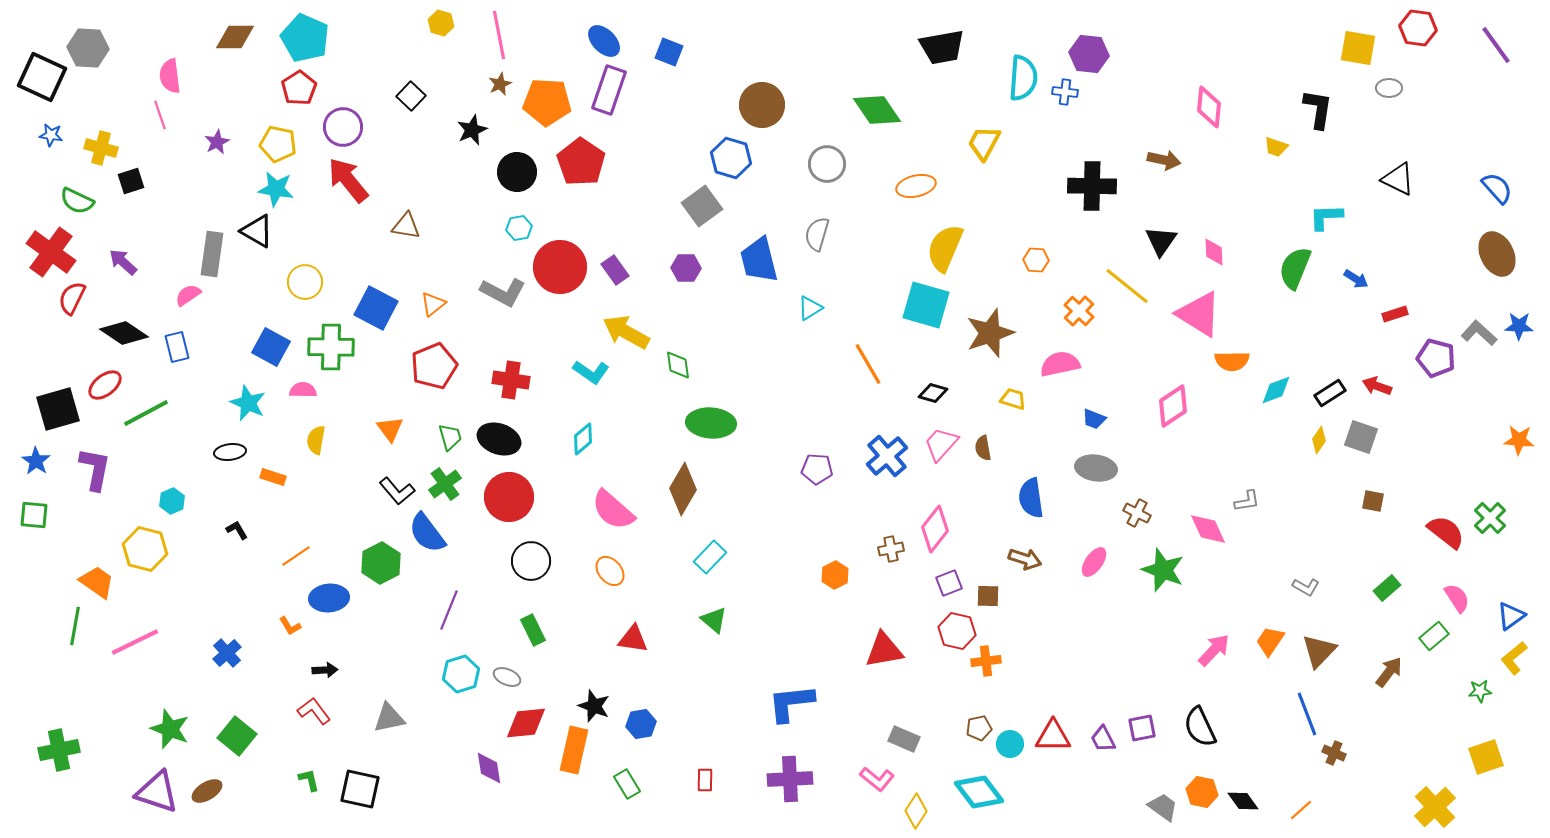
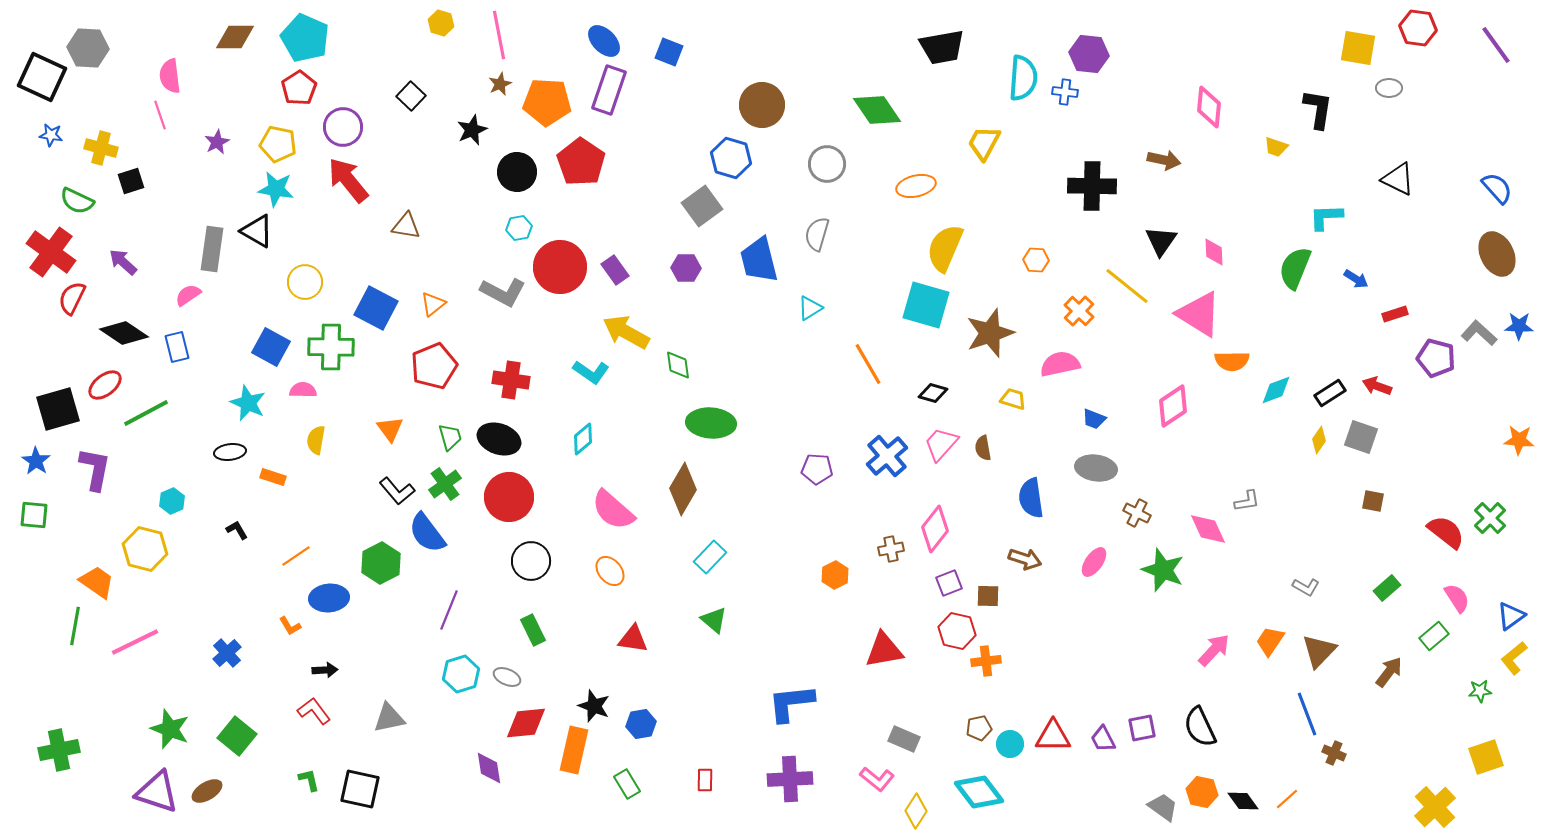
gray rectangle at (212, 254): moved 5 px up
orange line at (1301, 810): moved 14 px left, 11 px up
